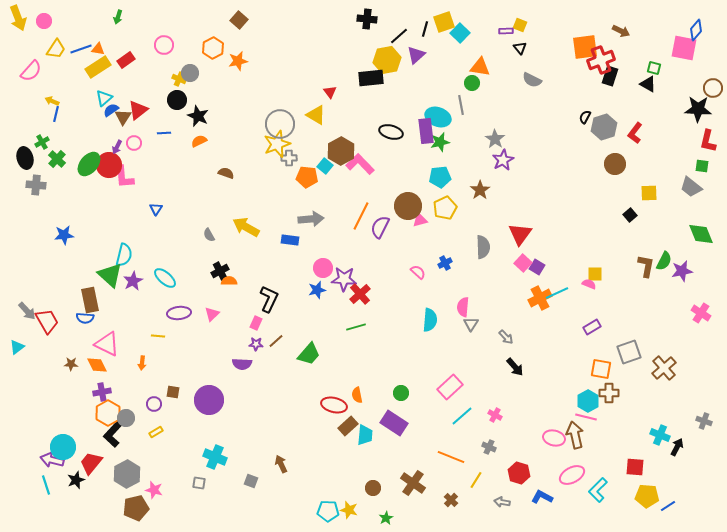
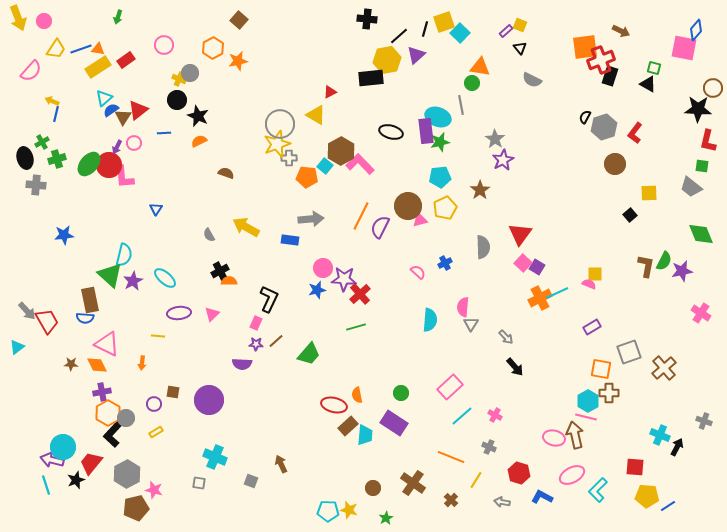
purple rectangle at (506, 31): rotated 40 degrees counterclockwise
red triangle at (330, 92): rotated 40 degrees clockwise
green cross at (57, 159): rotated 30 degrees clockwise
